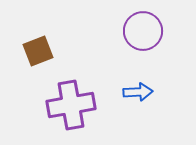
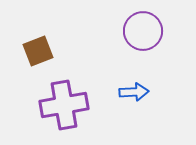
blue arrow: moved 4 px left
purple cross: moved 7 px left
